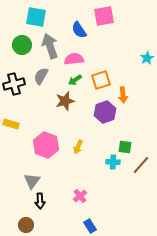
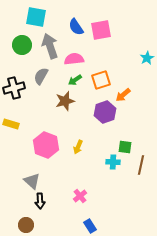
pink square: moved 3 px left, 14 px down
blue semicircle: moved 3 px left, 3 px up
black cross: moved 4 px down
orange arrow: rotated 56 degrees clockwise
brown line: rotated 30 degrees counterclockwise
gray triangle: rotated 24 degrees counterclockwise
